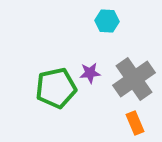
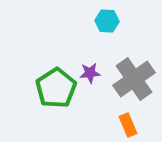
green pentagon: rotated 21 degrees counterclockwise
orange rectangle: moved 7 px left, 2 px down
